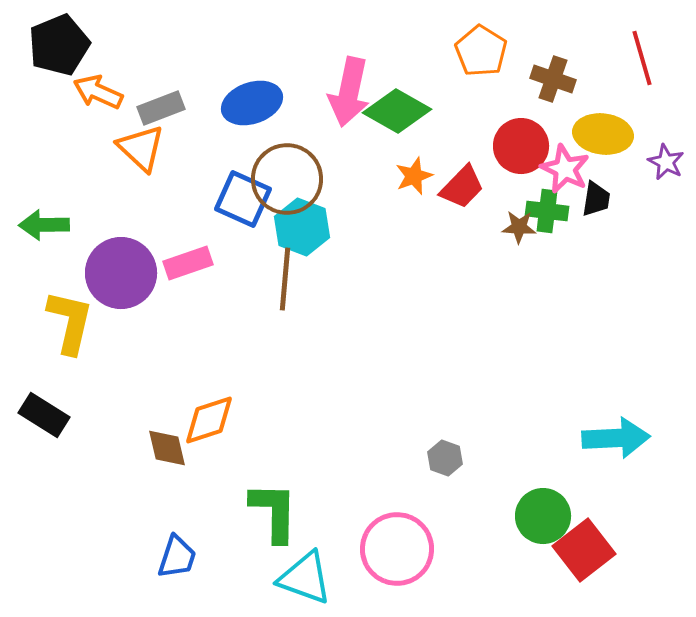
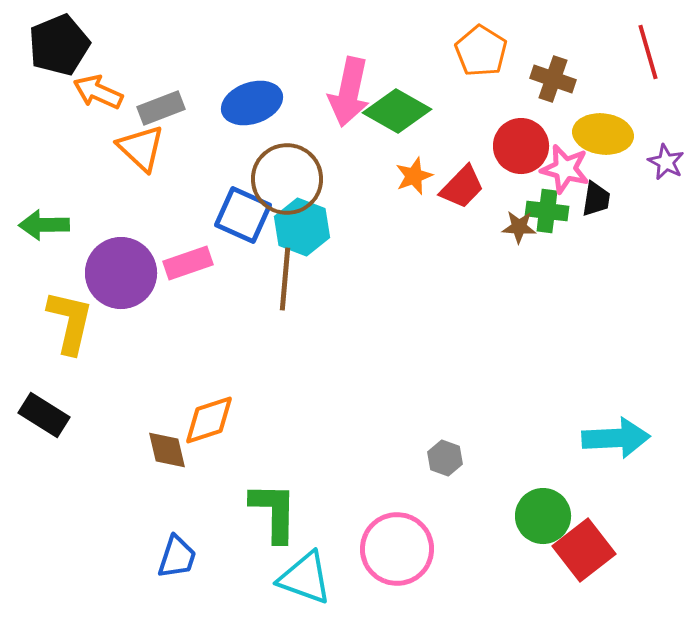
red line: moved 6 px right, 6 px up
pink star: rotated 12 degrees counterclockwise
blue square: moved 16 px down
brown diamond: moved 2 px down
